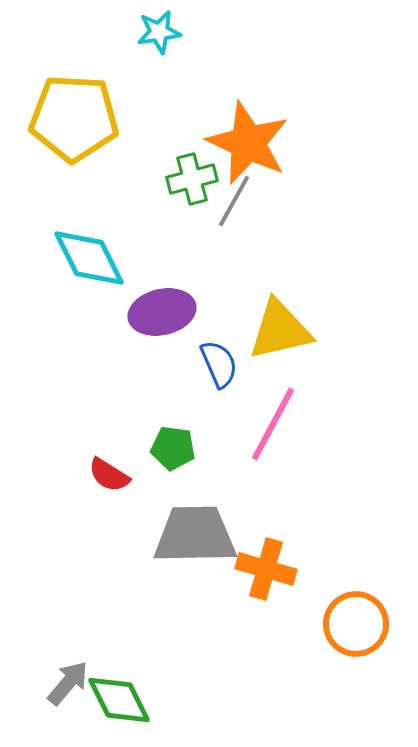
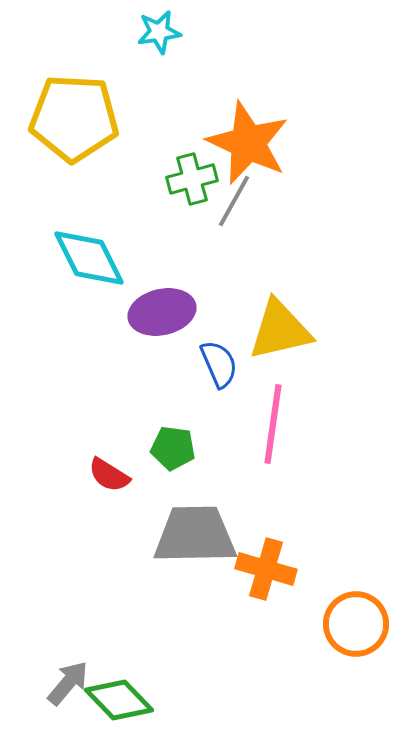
pink line: rotated 20 degrees counterclockwise
green diamond: rotated 18 degrees counterclockwise
